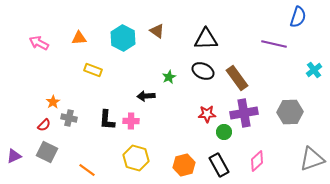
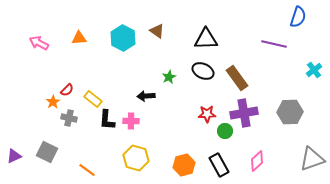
yellow rectangle: moved 29 px down; rotated 18 degrees clockwise
red semicircle: moved 23 px right, 35 px up
green circle: moved 1 px right, 1 px up
